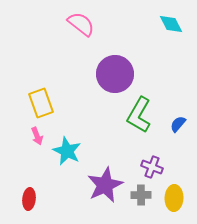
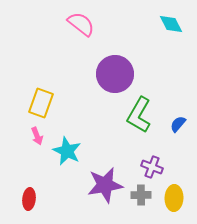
yellow rectangle: rotated 40 degrees clockwise
purple star: rotated 15 degrees clockwise
